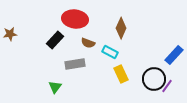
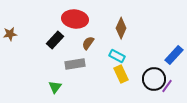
brown semicircle: rotated 104 degrees clockwise
cyan rectangle: moved 7 px right, 4 px down
